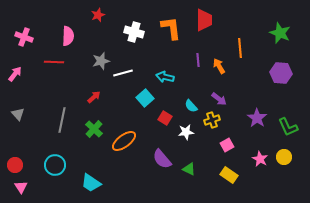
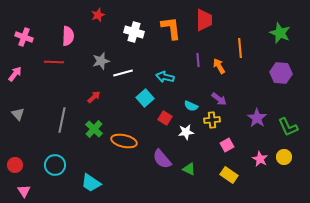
cyan semicircle: rotated 24 degrees counterclockwise
yellow cross: rotated 14 degrees clockwise
orange ellipse: rotated 50 degrees clockwise
pink triangle: moved 3 px right, 4 px down
